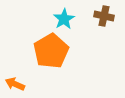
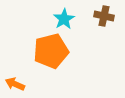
orange pentagon: rotated 16 degrees clockwise
